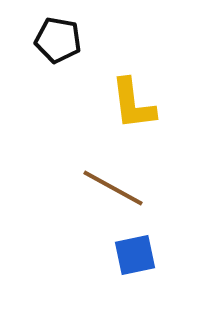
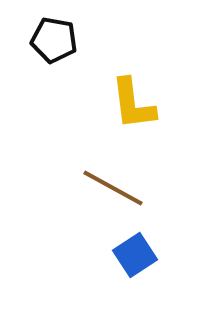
black pentagon: moved 4 px left
blue square: rotated 21 degrees counterclockwise
